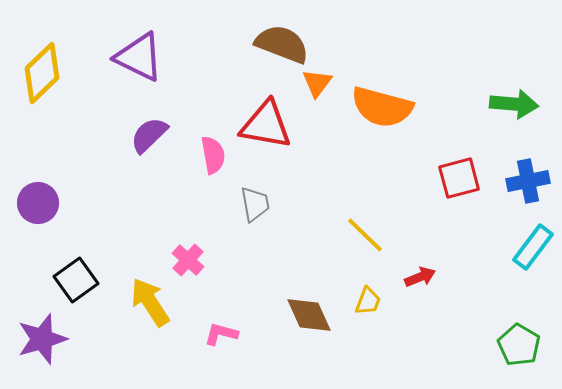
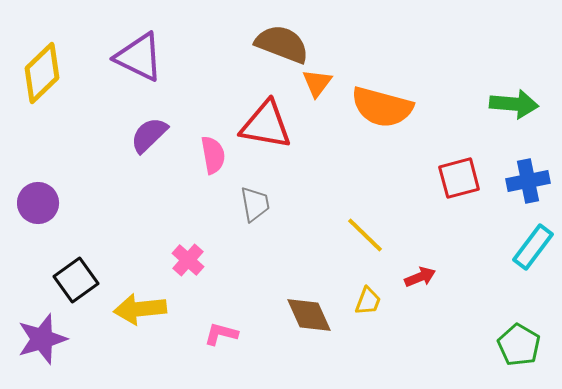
yellow arrow: moved 10 px left, 7 px down; rotated 63 degrees counterclockwise
